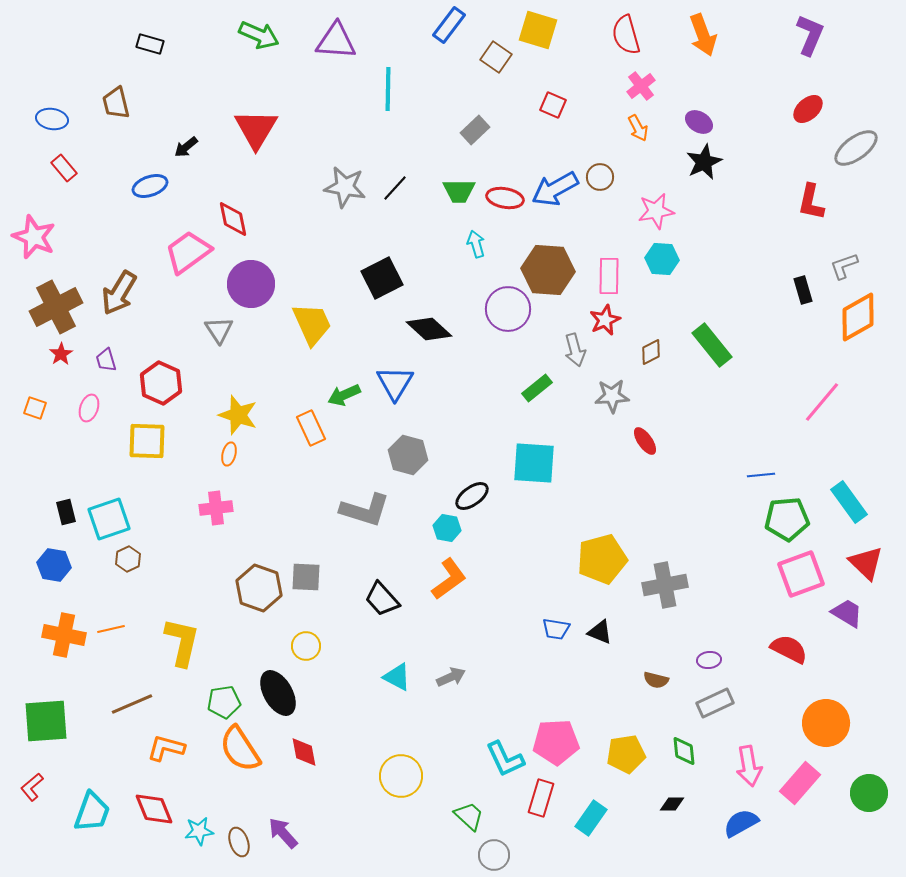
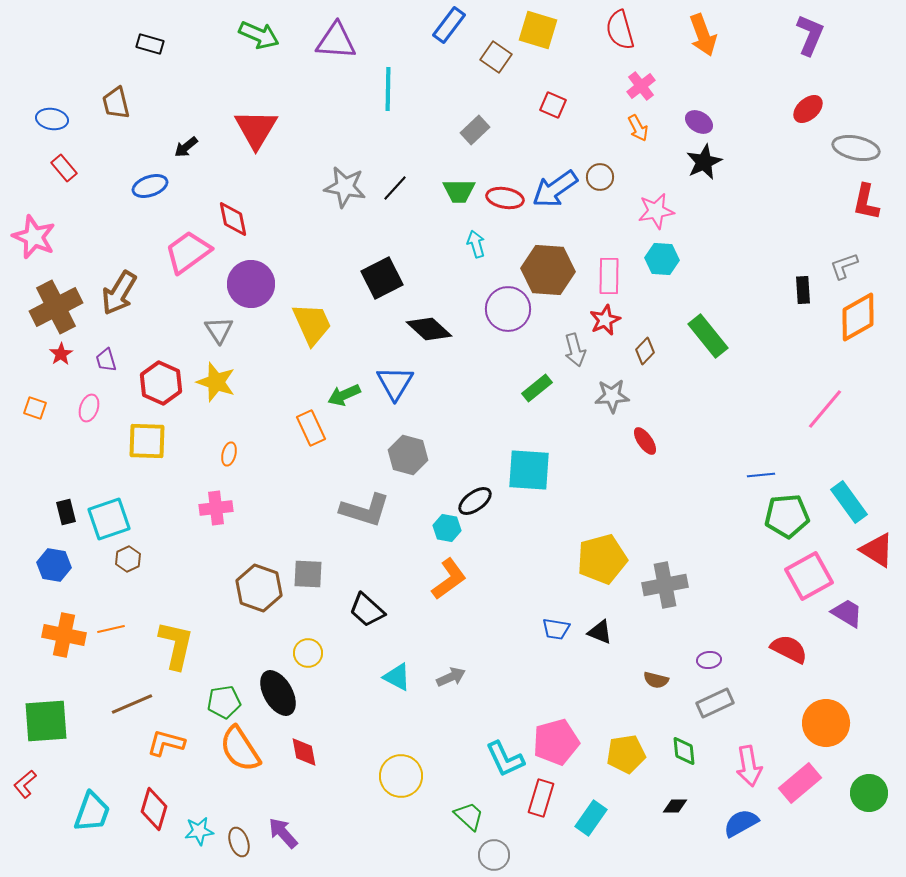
red semicircle at (626, 35): moved 6 px left, 5 px up
gray ellipse at (856, 148): rotated 48 degrees clockwise
blue arrow at (555, 189): rotated 6 degrees counterclockwise
red L-shape at (811, 202): moved 55 px right
black rectangle at (803, 290): rotated 12 degrees clockwise
green rectangle at (712, 345): moved 4 px left, 9 px up
brown diamond at (651, 352): moved 6 px left, 1 px up; rotated 20 degrees counterclockwise
pink line at (822, 402): moved 3 px right, 7 px down
yellow star at (238, 415): moved 22 px left, 33 px up
cyan square at (534, 463): moved 5 px left, 7 px down
black ellipse at (472, 496): moved 3 px right, 5 px down
green pentagon at (787, 519): moved 3 px up
red triangle at (866, 563): moved 11 px right, 13 px up; rotated 12 degrees counterclockwise
pink square at (801, 574): moved 8 px right, 2 px down; rotated 9 degrees counterclockwise
gray square at (306, 577): moved 2 px right, 3 px up
black trapezoid at (382, 599): moved 15 px left, 11 px down; rotated 6 degrees counterclockwise
yellow L-shape at (182, 642): moved 6 px left, 3 px down
yellow circle at (306, 646): moved 2 px right, 7 px down
pink pentagon at (556, 742): rotated 12 degrees counterclockwise
orange L-shape at (166, 748): moved 5 px up
pink rectangle at (800, 783): rotated 9 degrees clockwise
red L-shape at (32, 787): moved 7 px left, 3 px up
black diamond at (672, 804): moved 3 px right, 2 px down
red diamond at (154, 809): rotated 39 degrees clockwise
